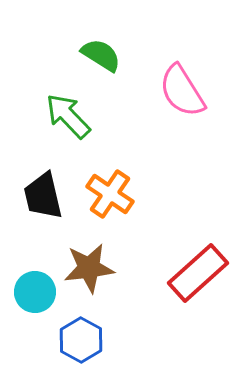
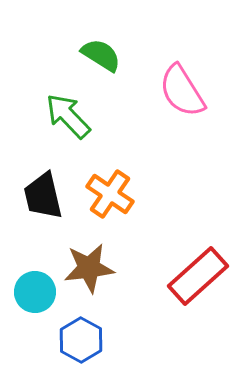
red rectangle: moved 3 px down
